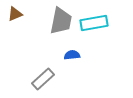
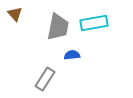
brown triangle: rotated 49 degrees counterclockwise
gray trapezoid: moved 3 px left, 6 px down
gray rectangle: moved 2 px right; rotated 15 degrees counterclockwise
